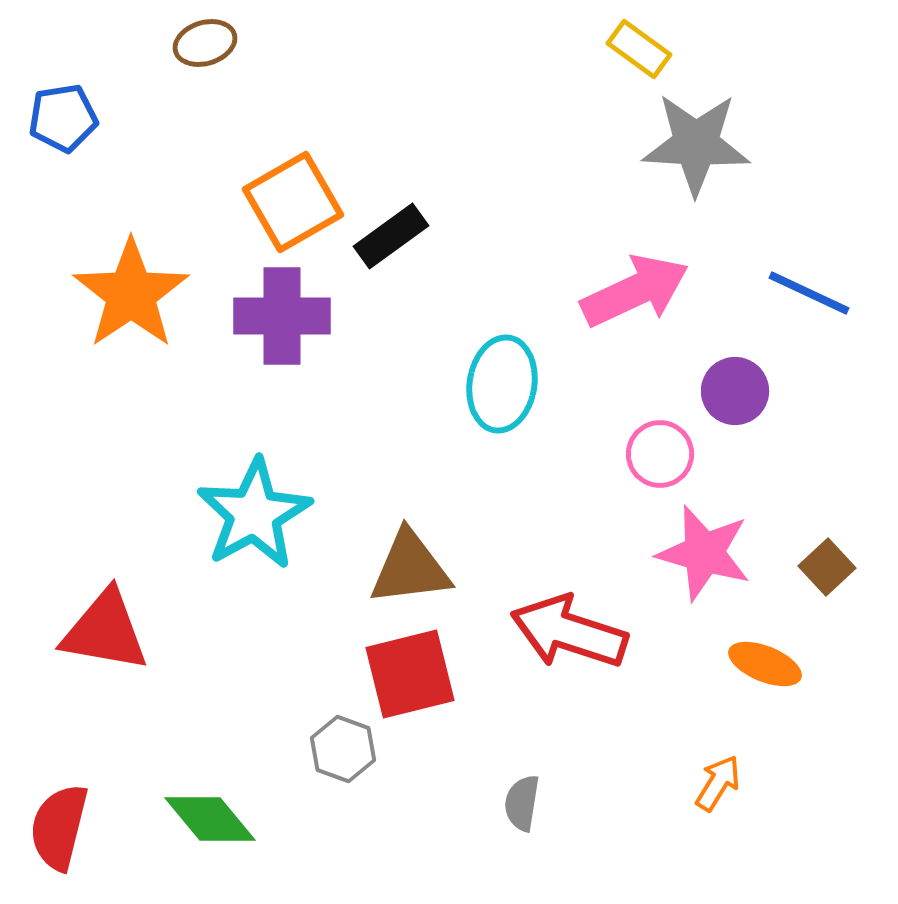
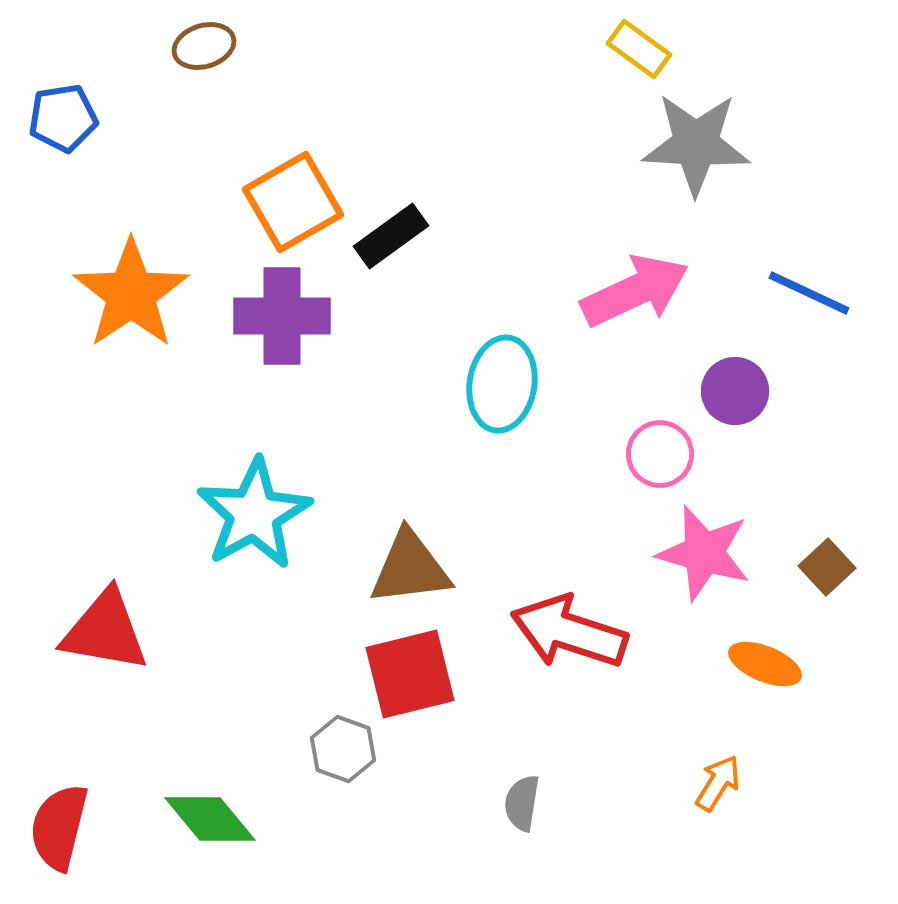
brown ellipse: moved 1 px left, 3 px down
